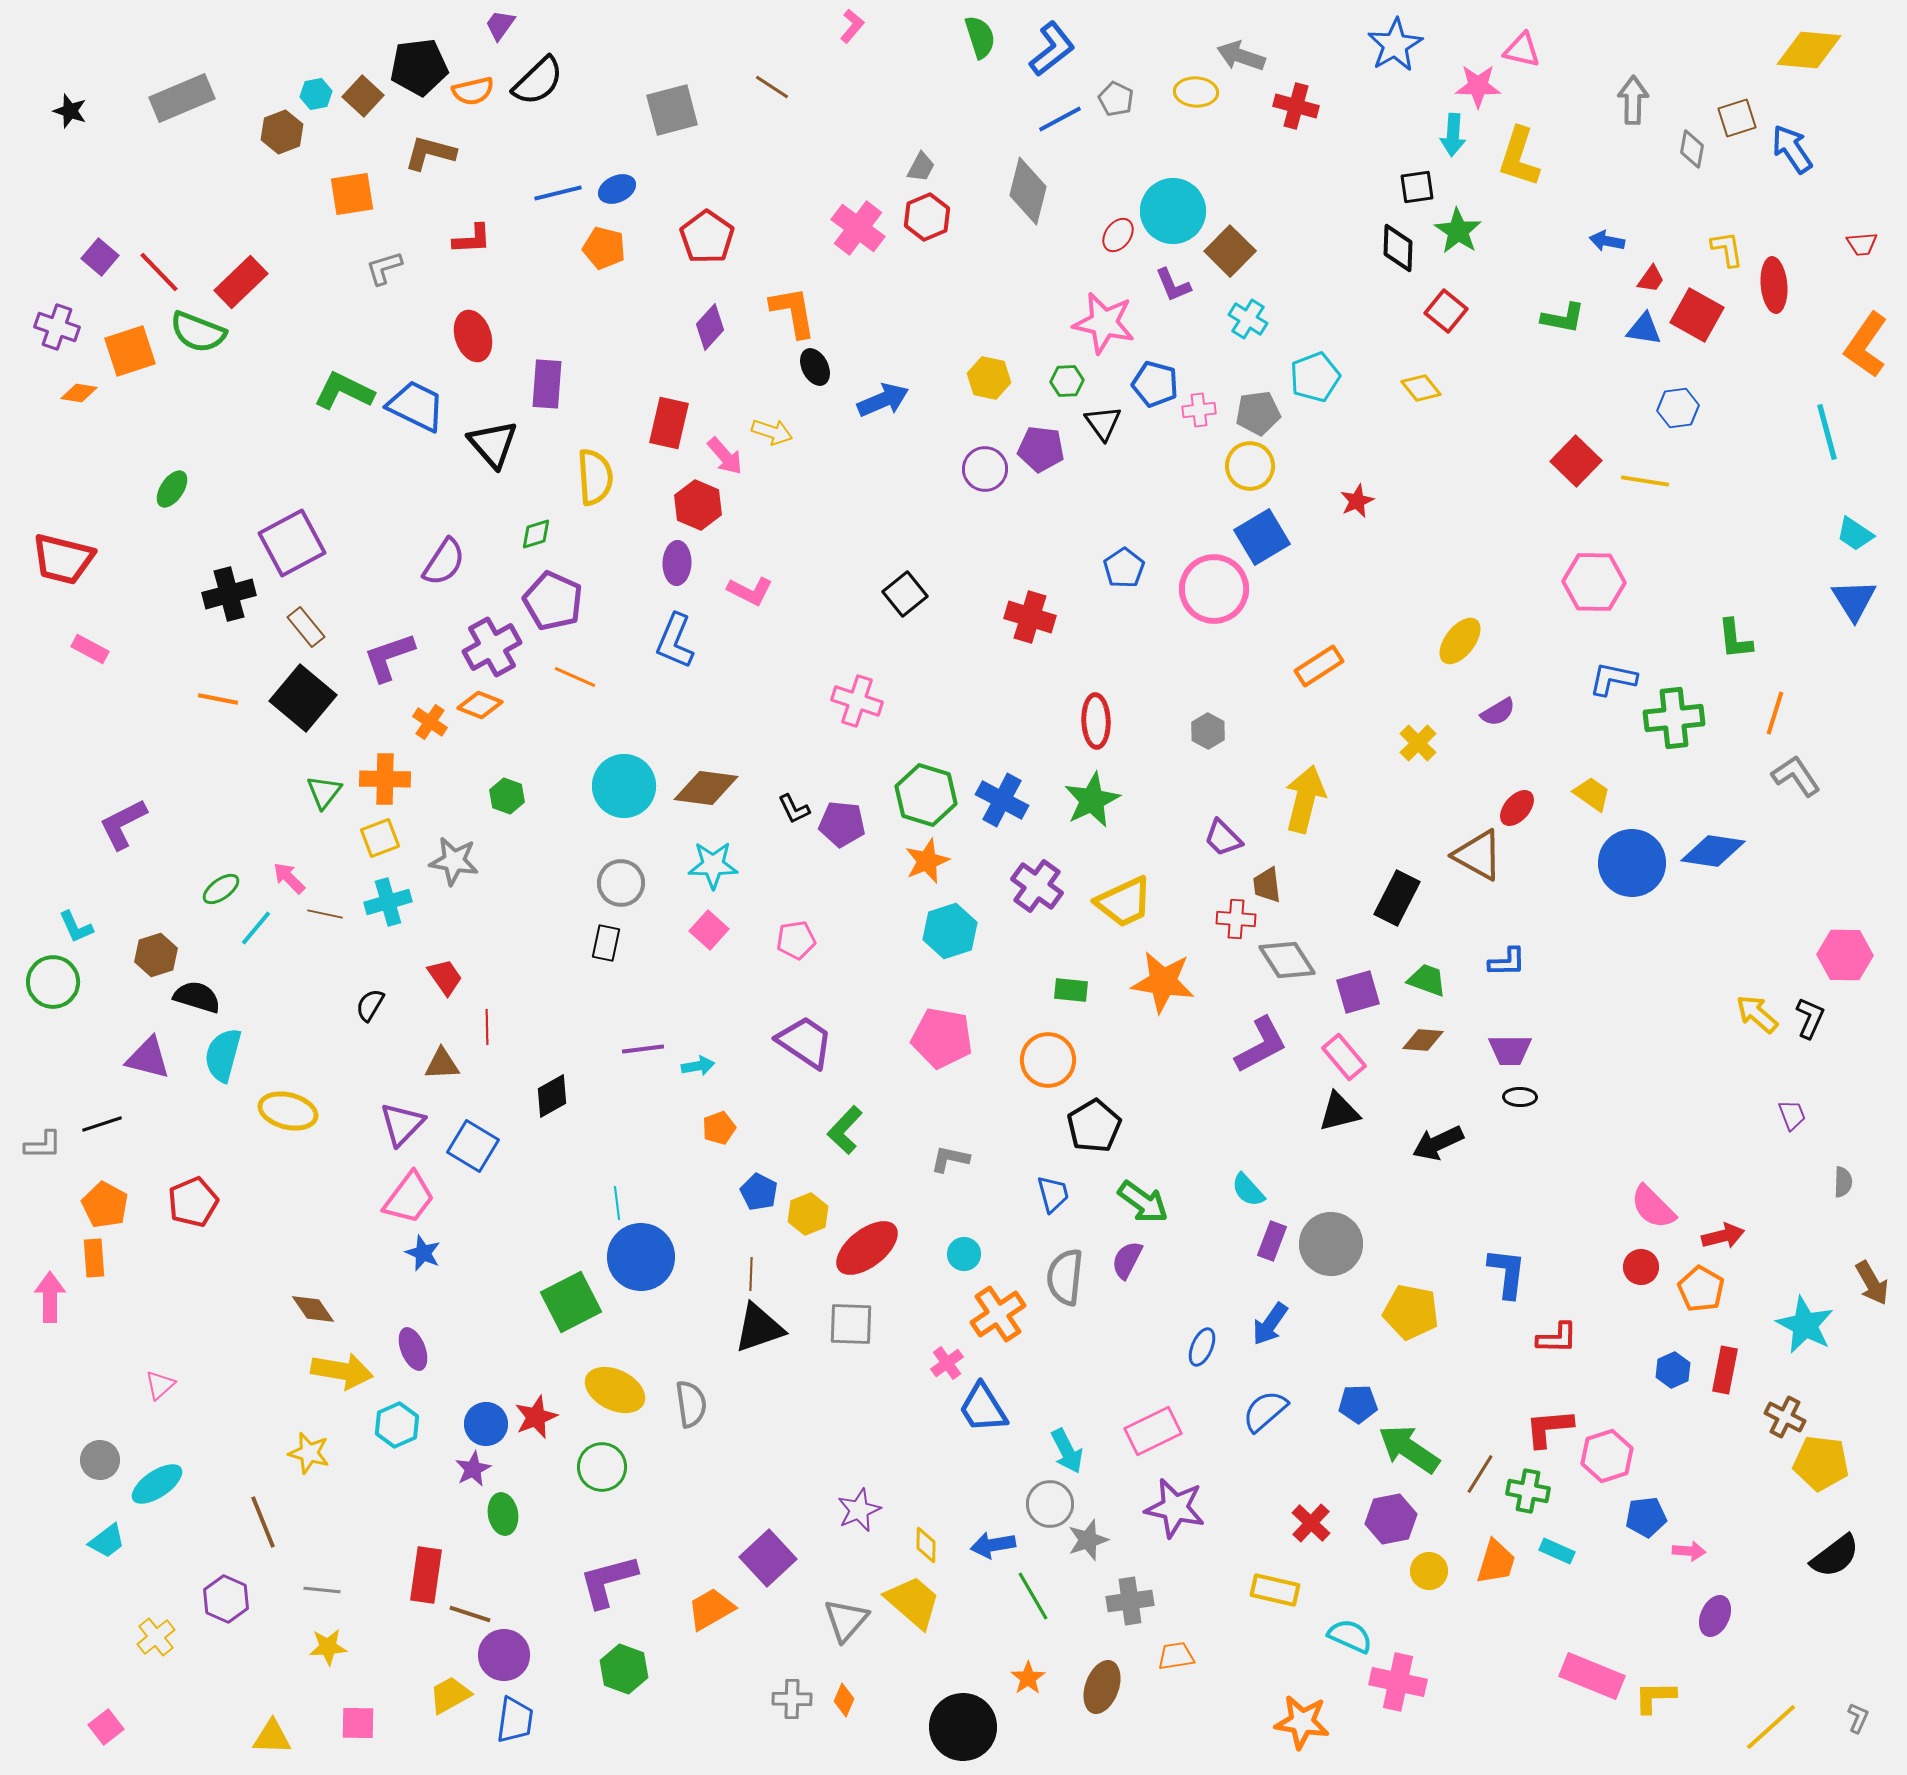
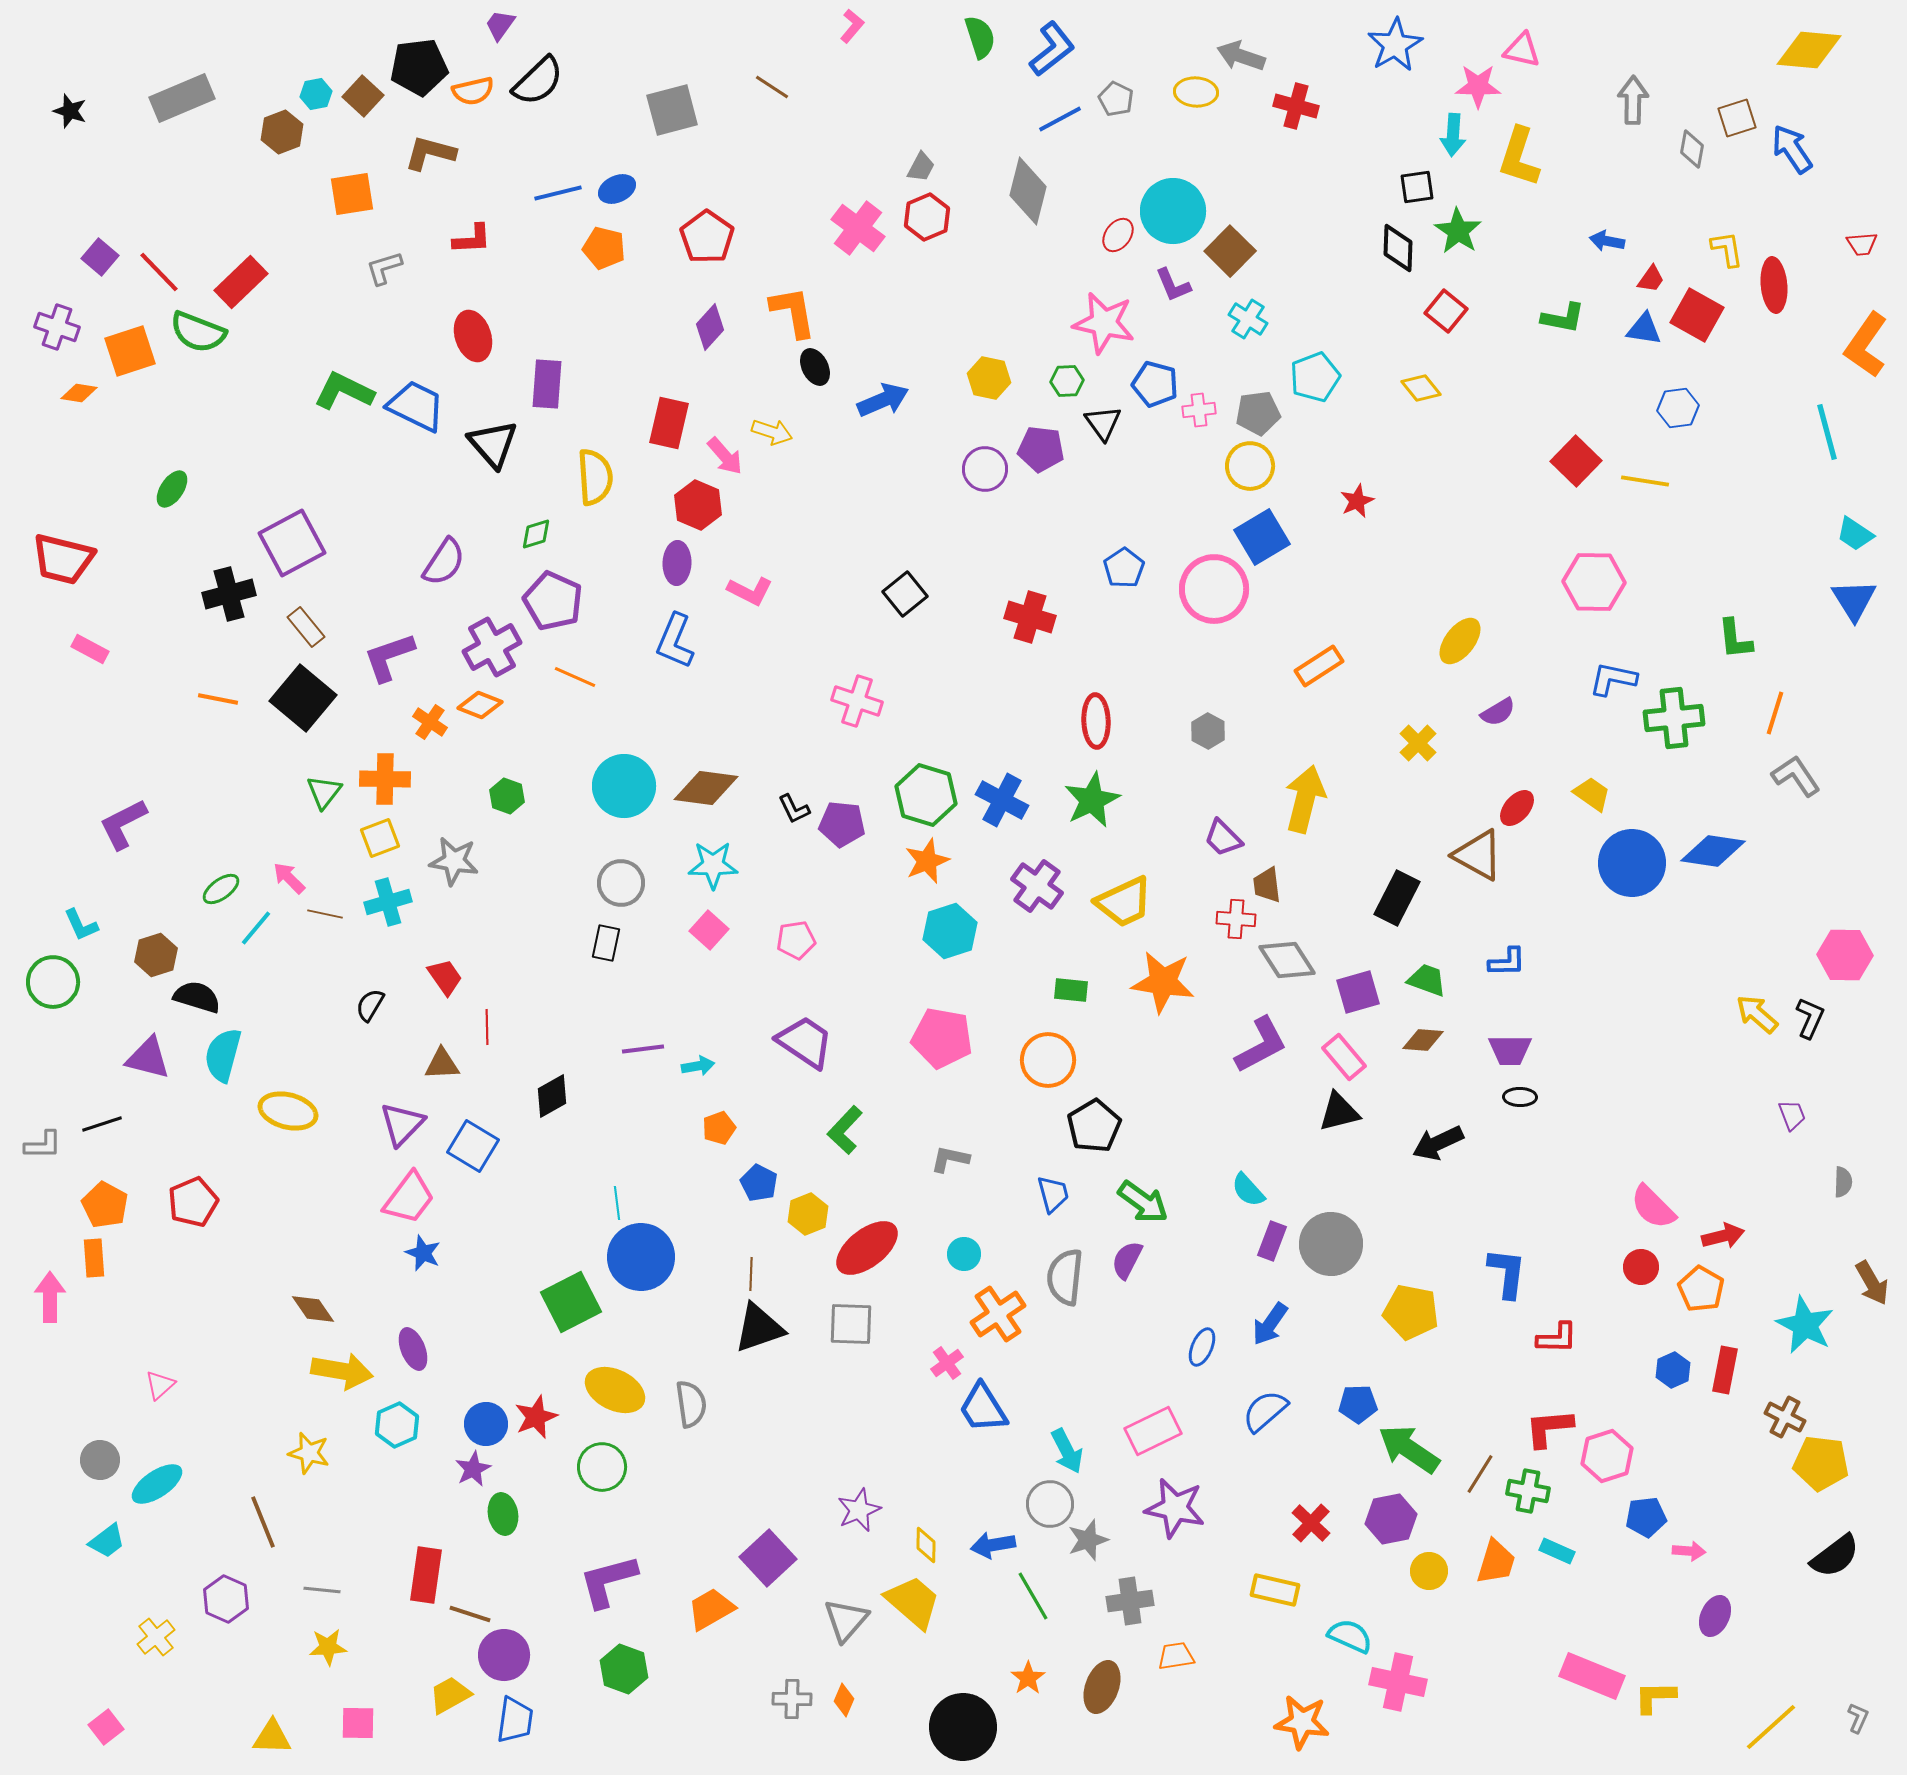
cyan L-shape at (76, 927): moved 5 px right, 2 px up
blue pentagon at (759, 1192): moved 9 px up
